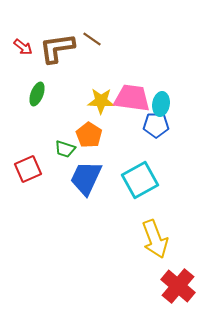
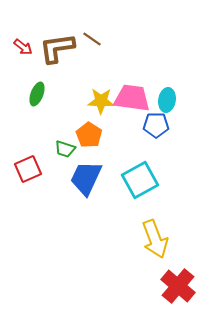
cyan ellipse: moved 6 px right, 4 px up
